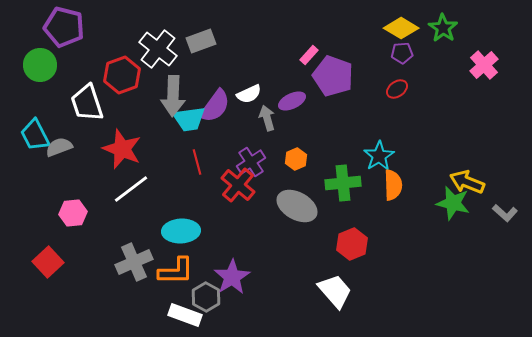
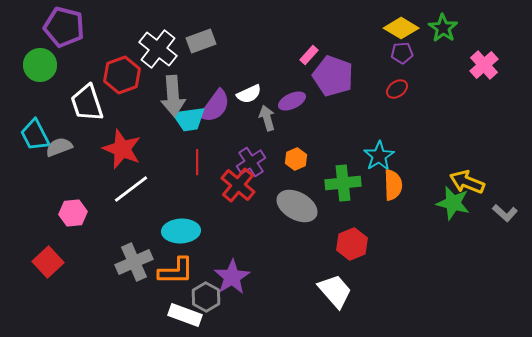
gray arrow at (173, 96): rotated 6 degrees counterclockwise
red line at (197, 162): rotated 15 degrees clockwise
